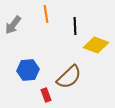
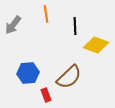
blue hexagon: moved 3 px down
